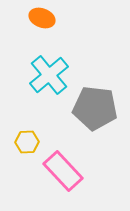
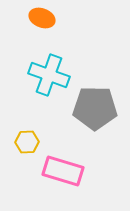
cyan cross: rotated 30 degrees counterclockwise
gray pentagon: rotated 6 degrees counterclockwise
pink rectangle: rotated 30 degrees counterclockwise
